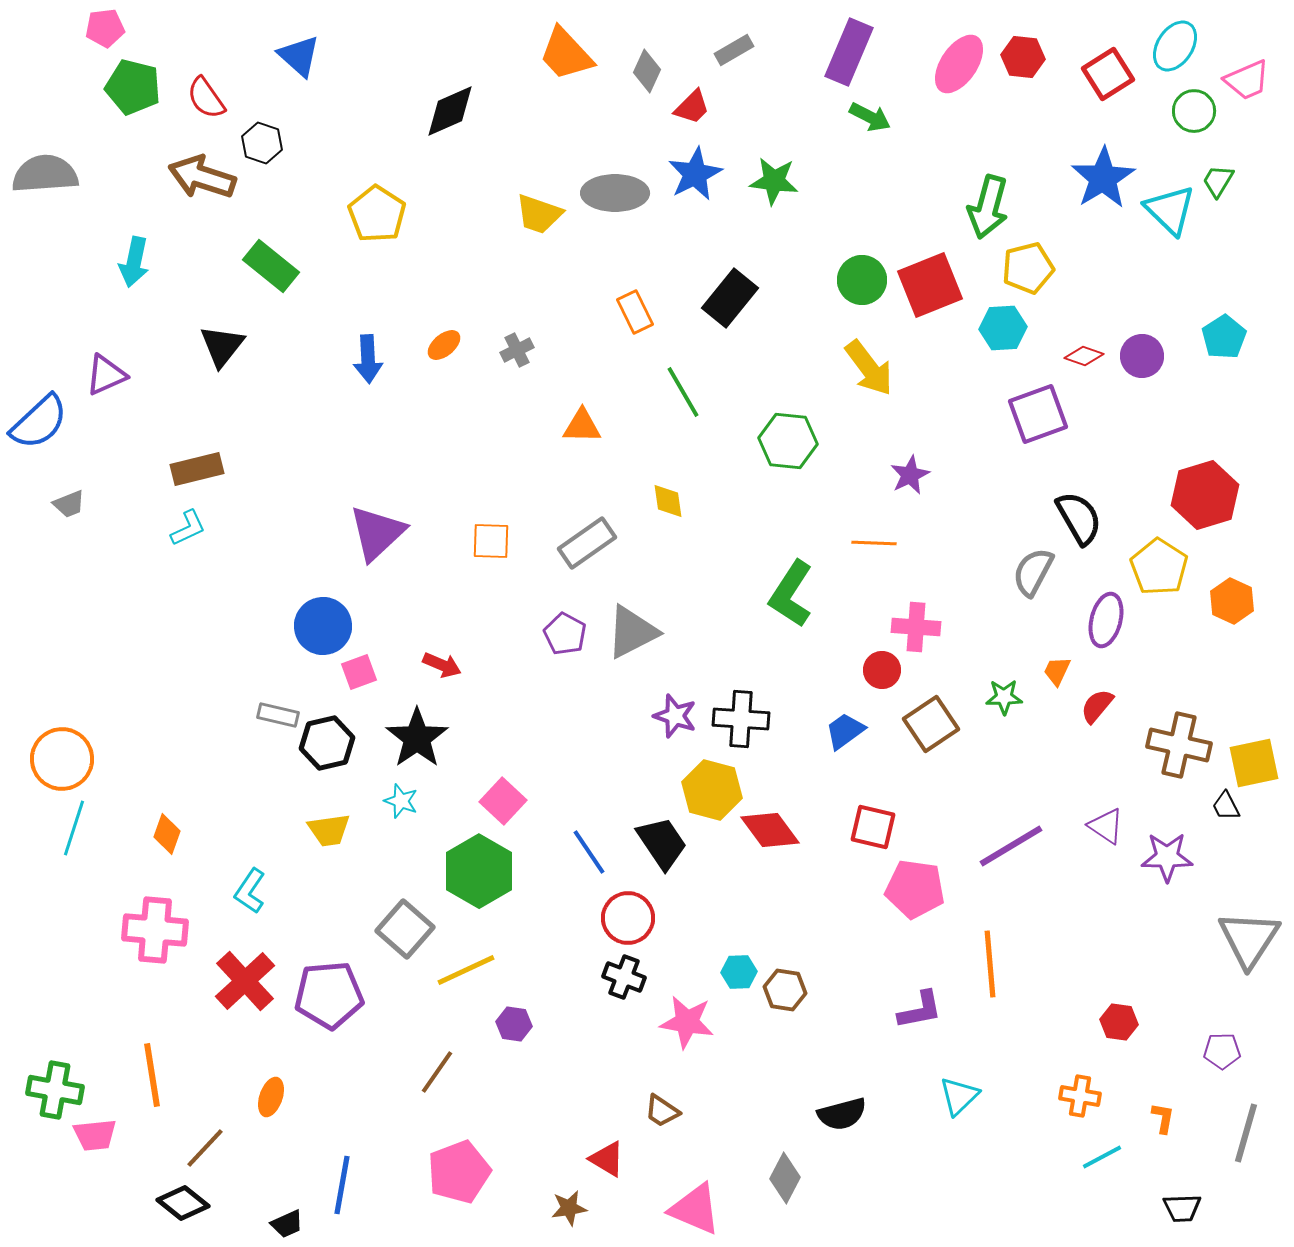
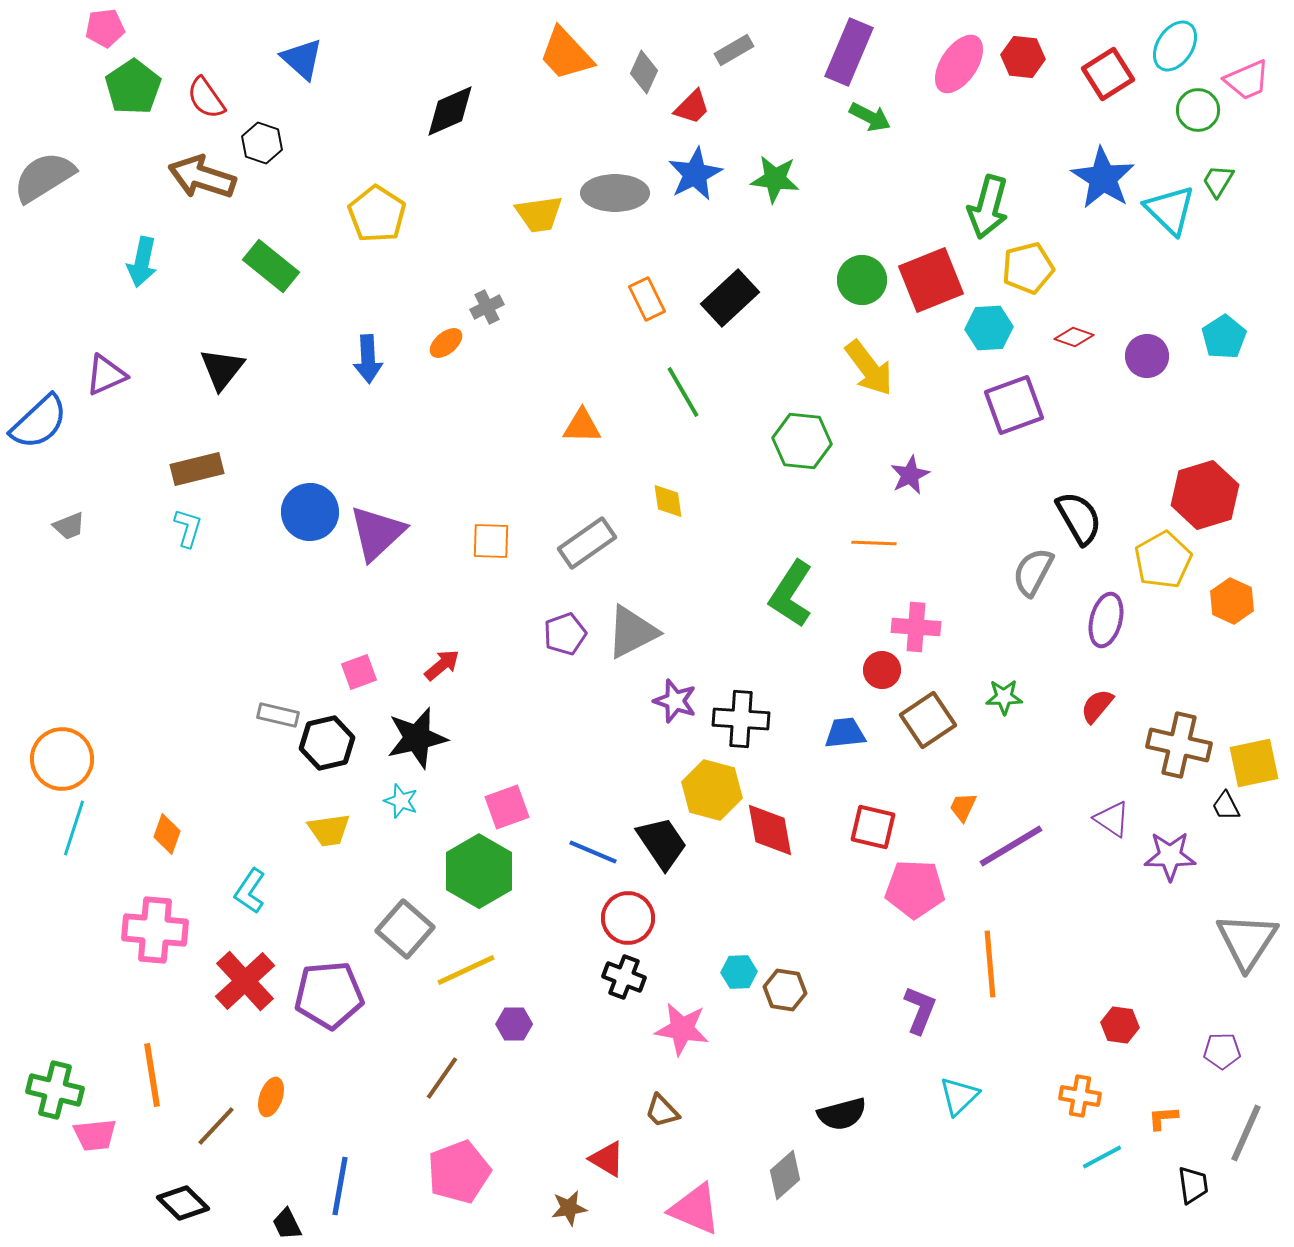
blue triangle at (299, 56): moved 3 px right, 3 px down
gray diamond at (647, 71): moved 3 px left, 1 px down
green pentagon at (133, 87): rotated 24 degrees clockwise
green circle at (1194, 111): moved 4 px right, 1 px up
gray semicircle at (45, 174): moved 1 px left, 3 px down; rotated 28 degrees counterclockwise
blue star at (1103, 178): rotated 8 degrees counterclockwise
green star at (774, 181): moved 1 px right, 2 px up
yellow trapezoid at (539, 214): rotated 27 degrees counterclockwise
cyan arrow at (134, 262): moved 8 px right
red square at (930, 285): moved 1 px right, 5 px up
black rectangle at (730, 298): rotated 8 degrees clockwise
orange rectangle at (635, 312): moved 12 px right, 13 px up
cyan hexagon at (1003, 328): moved 14 px left
orange ellipse at (444, 345): moved 2 px right, 2 px up
black triangle at (222, 346): moved 23 px down
gray cross at (517, 350): moved 30 px left, 43 px up
red diamond at (1084, 356): moved 10 px left, 19 px up
purple circle at (1142, 356): moved 5 px right
purple square at (1038, 414): moved 24 px left, 9 px up
green hexagon at (788, 441): moved 14 px right
gray trapezoid at (69, 504): moved 22 px down
cyan L-shape at (188, 528): rotated 48 degrees counterclockwise
yellow pentagon at (1159, 567): moved 4 px right, 7 px up; rotated 10 degrees clockwise
blue circle at (323, 626): moved 13 px left, 114 px up
purple pentagon at (565, 634): rotated 24 degrees clockwise
red arrow at (442, 665): rotated 63 degrees counterclockwise
orange trapezoid at (1057, 671): moved 94 px left, 136 px down
purple star at (675, 716): moved 15 px up
brown square at (931, 724): moved 3 px left, 4 px up
blue trapezoid at (845, 731): moved 2 px down; rotated 30 degrees clockwise
black star at (417, 738): rotated 22 degrees clockwise
pink square at (503, 801): moved 4 px right, 6 px down; rotated 27 degrees clockwise
purple triangle at (1106, 826): moved 6 px right, 7 px up
red diamond at (770, 830): rotated 26 degrees clockwise
blue line at (589, 852): moved 4 px right; rotated 33 degrees counterclockwise
purple star at (1167, 857): moved 3 px right, 1 px up
pink pentagon at (915, 889): rotated 6 degrees counterclockwise
gray triangle at (1249, 939): moved 2 px left, 2 px down
purple L-shape at (920, 1010): rotated 57 degrees counterclockwise
pink star at (687, 1022): moved 5 px left, 7 px down
red hexagon at (1119, 1022): moved 1 px right, 3 px down
purple hexagon at (514, 1024): rotated 8 degrees counterclockwise
brown line at (437, 1072): moved 5 px right, 6 px down
green cross at (55, 1090): rotated 4 degrees clockwise
brown trapezoid at (662, 1111): rotated 12 degrees clockwise
orange L-shape at (1163, 1118): rotated 104 degrees counterclockwise
gray line at (1246, 1133): rotated 8 degrees clockwise
brown line at (205, 1148): moved 11 px right, 22 px up
gray diamond at (785, 1178): moved 3 px up; rotated 21 degrees clockwise
blue line at (342, 1185): moved 2 px left, 1 px down
black diamond at (183, 1203): rotated 6 degrees clockwise
black trapezoid at (1182, 1208): moved 11 px right, 23 px up; rotated 96 degrees counterclockwise
black trapezoid at (287, 1224): rotated 88 degrees clockwise
